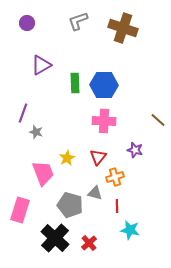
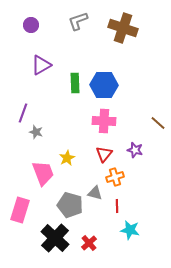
purple circle: moved 4 px right, 2 px down
brown line: moved 3 px down
red triangle: moved 6 px right, 3 px up
